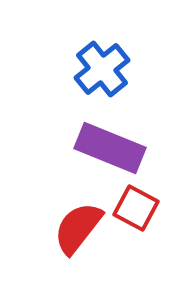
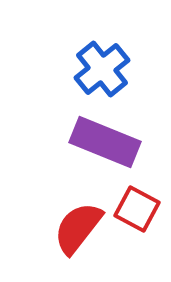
purple rectangle: moved 5 px left, 6 px up
red square: moved 1 px right, 1 px down
